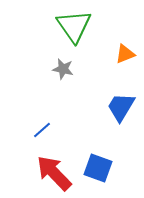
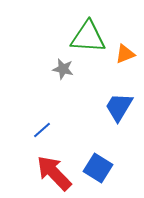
green triangle: moved 14 px right, 11 px down; rotated 51 degrees counterclockwise
blue trapezoid: moved 2 px left
blue square: rotated 12 degrees clockwise
